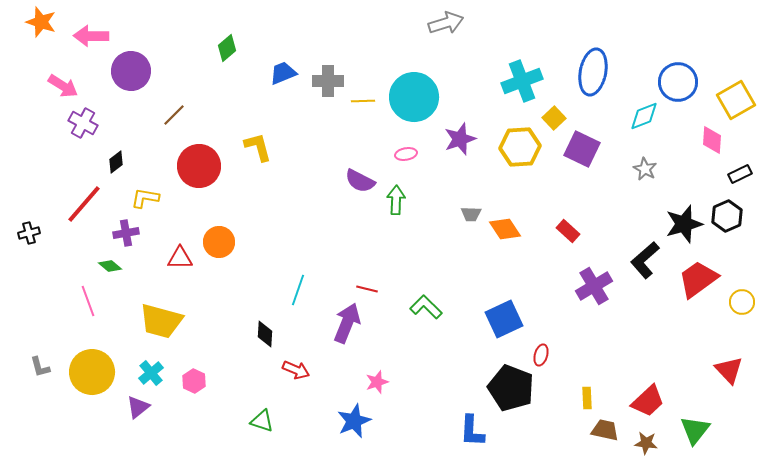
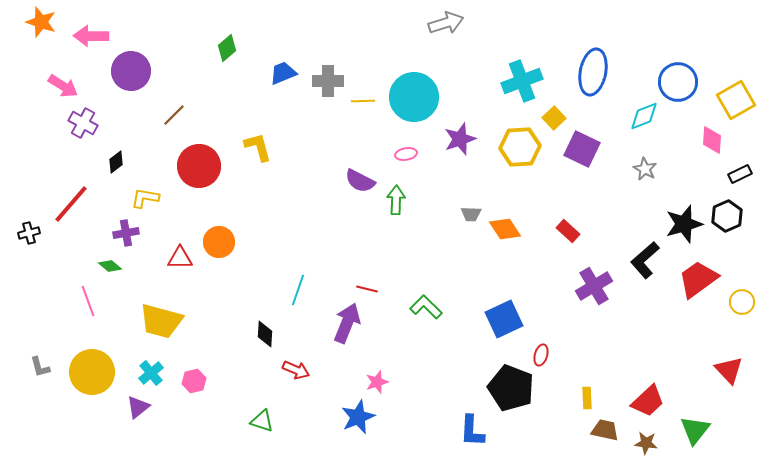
red line at (84, 204): moved 13 px left
pink hexagon at (194, 381): rotated 20 degrees clockwise
blue star at (354, 421): moved 4 px right, 4 px up
